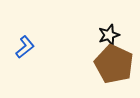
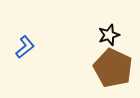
brown pentagon: moved 1 px left, 4 px down
